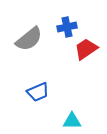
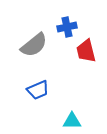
gray semicircle: moved 5 px right, 6 px down
red trapezoid: moved 2 px down; rotated 70 degrees counterclockwise
blue trapezoid: moved 2 px up
